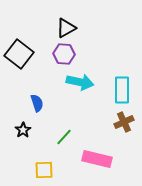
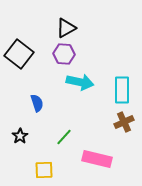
black star: moved 3 px left, 6 px down
